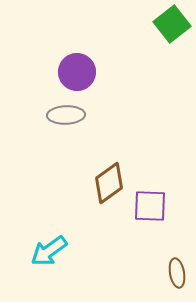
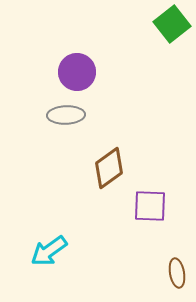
brown diamond: moved 15 px up
